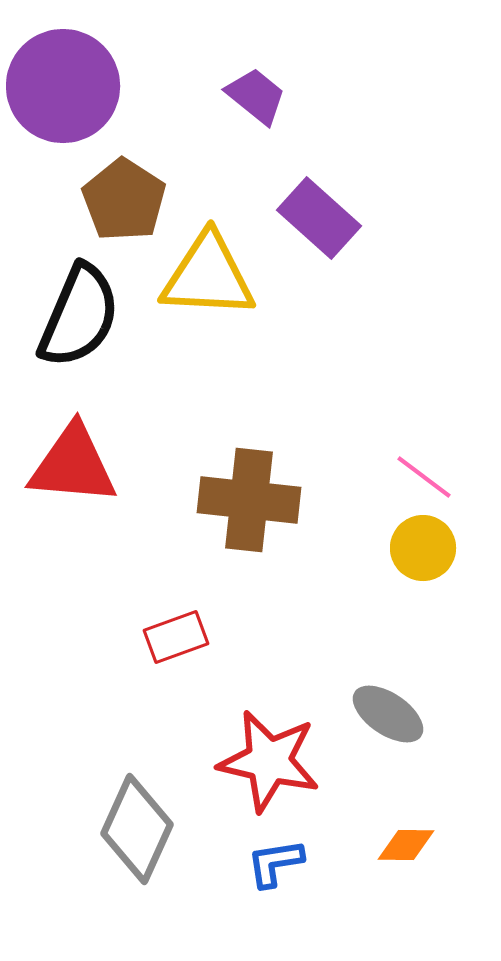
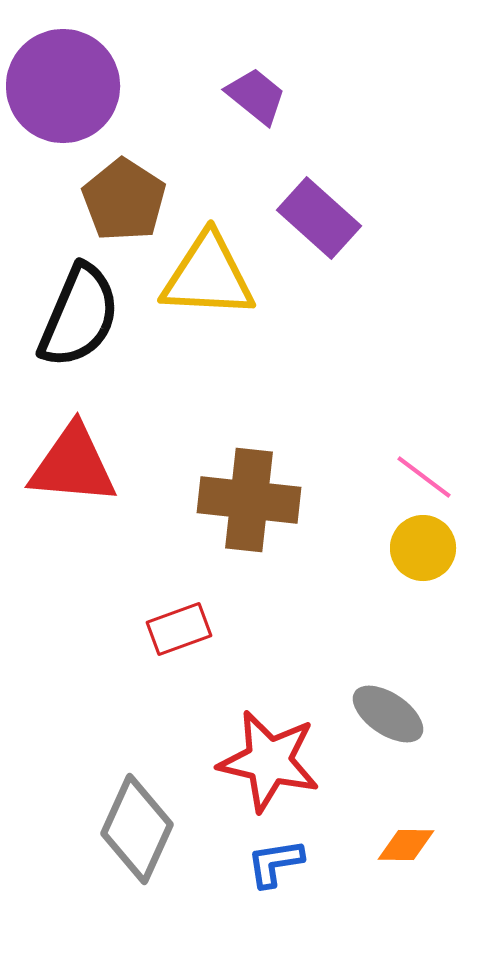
red rectangle: moved 3 px right, 8 px up
